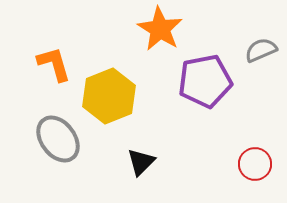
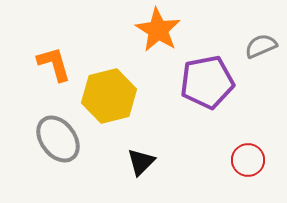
orange star: moved 2 px left, 1 px down
gray semicircle: moved 4 px up
purple pentagon: moved 2 px right, 1 px down
yellow hexagon: rotated 8 degrees clockwise
red circle: moved 7 px left, 4 px up
